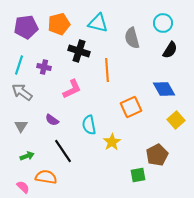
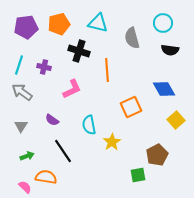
black semicircle: rotated 66 degrees clockwise
pink semicircle: moved 2 px right
